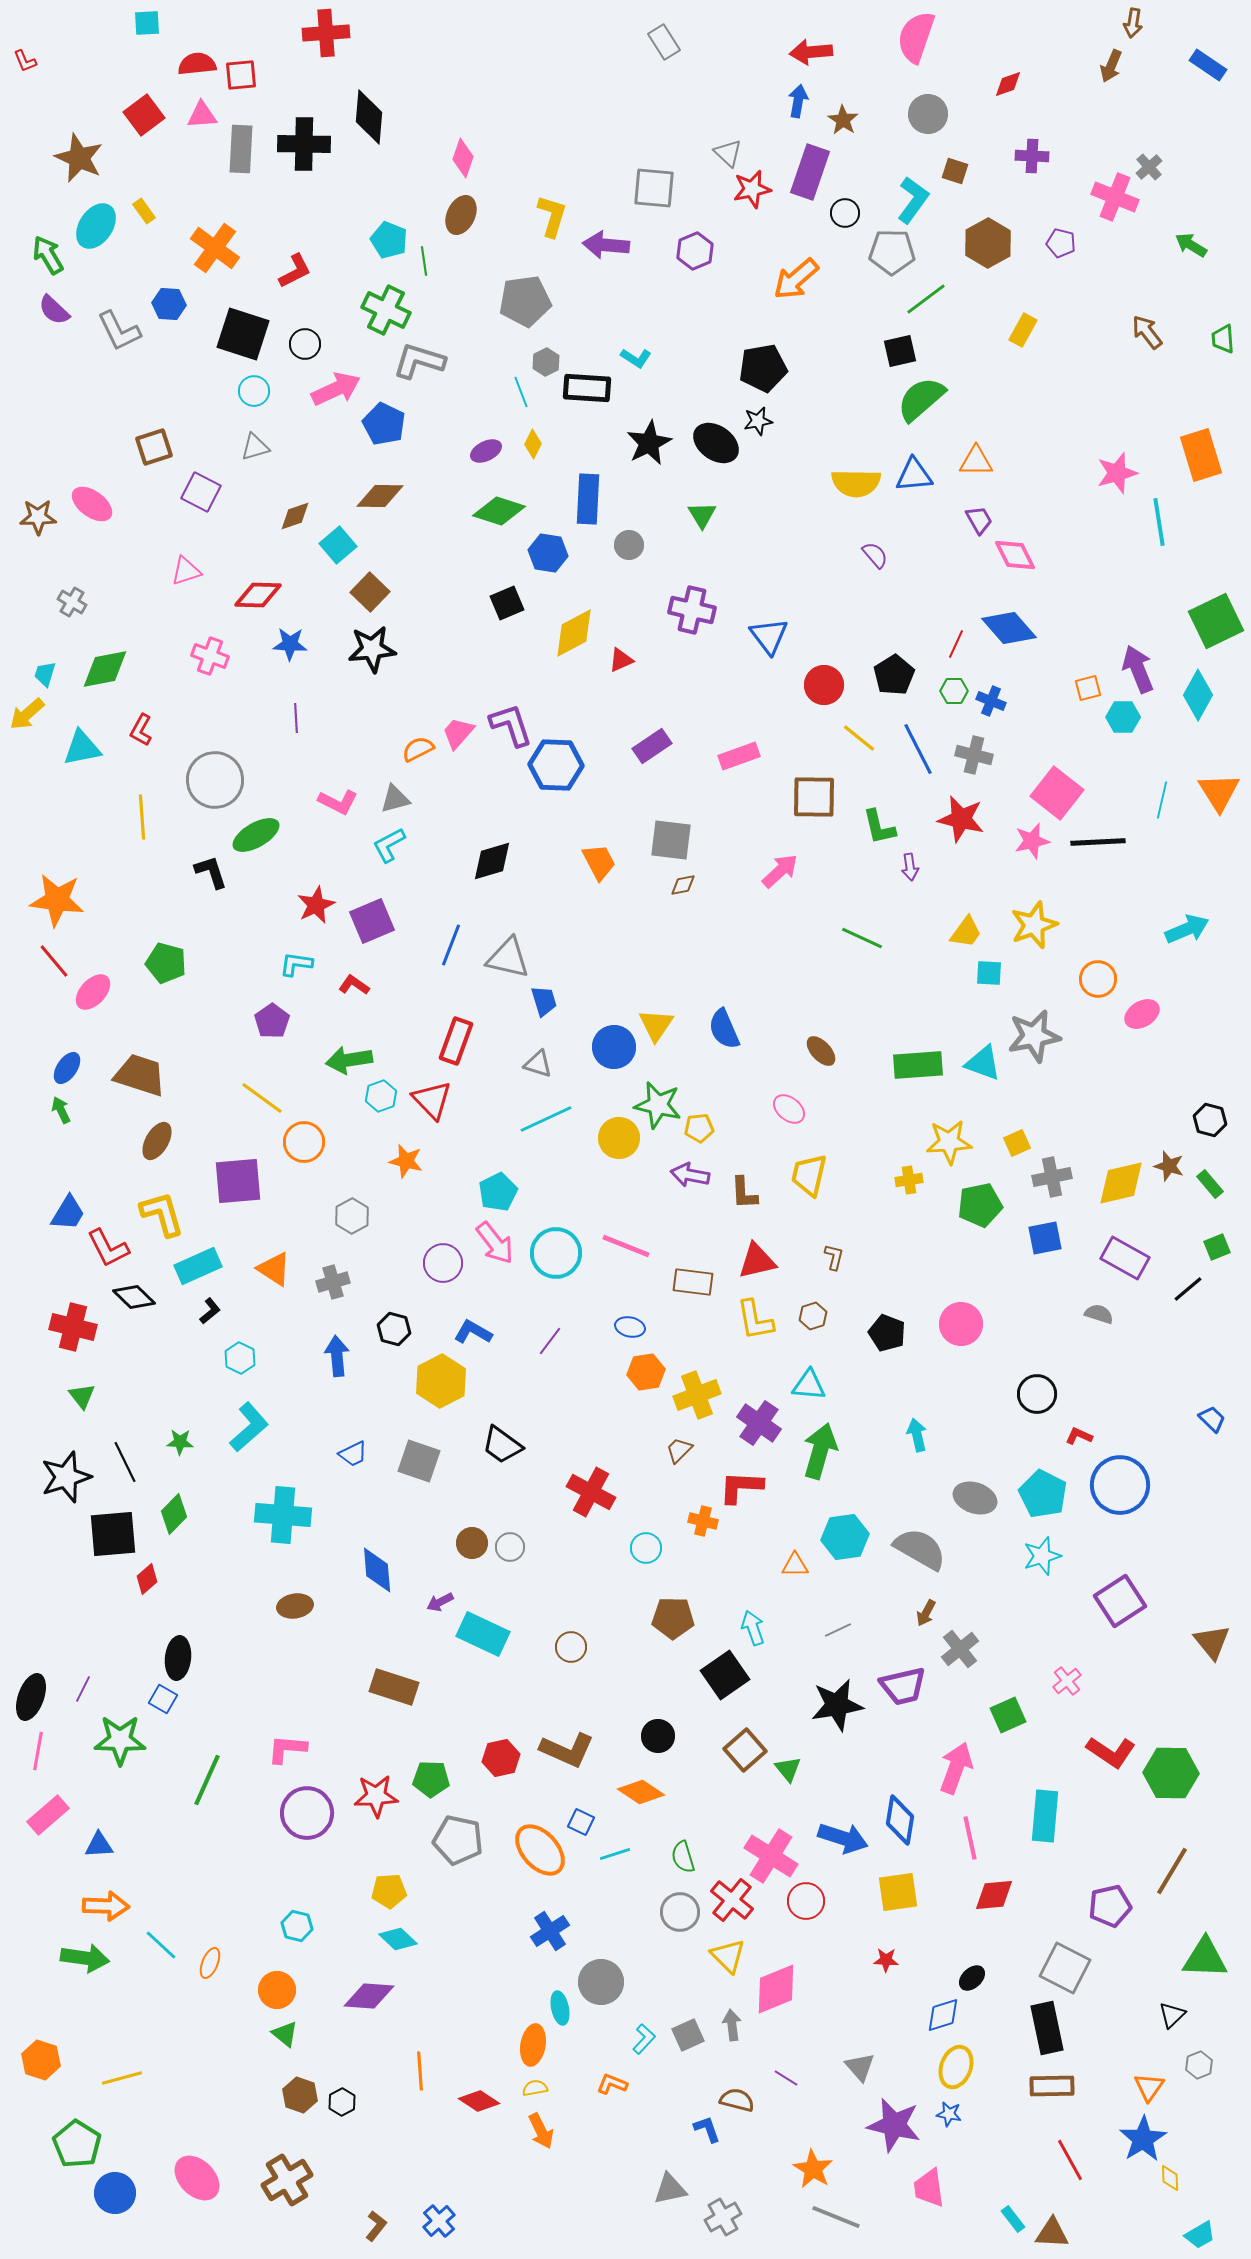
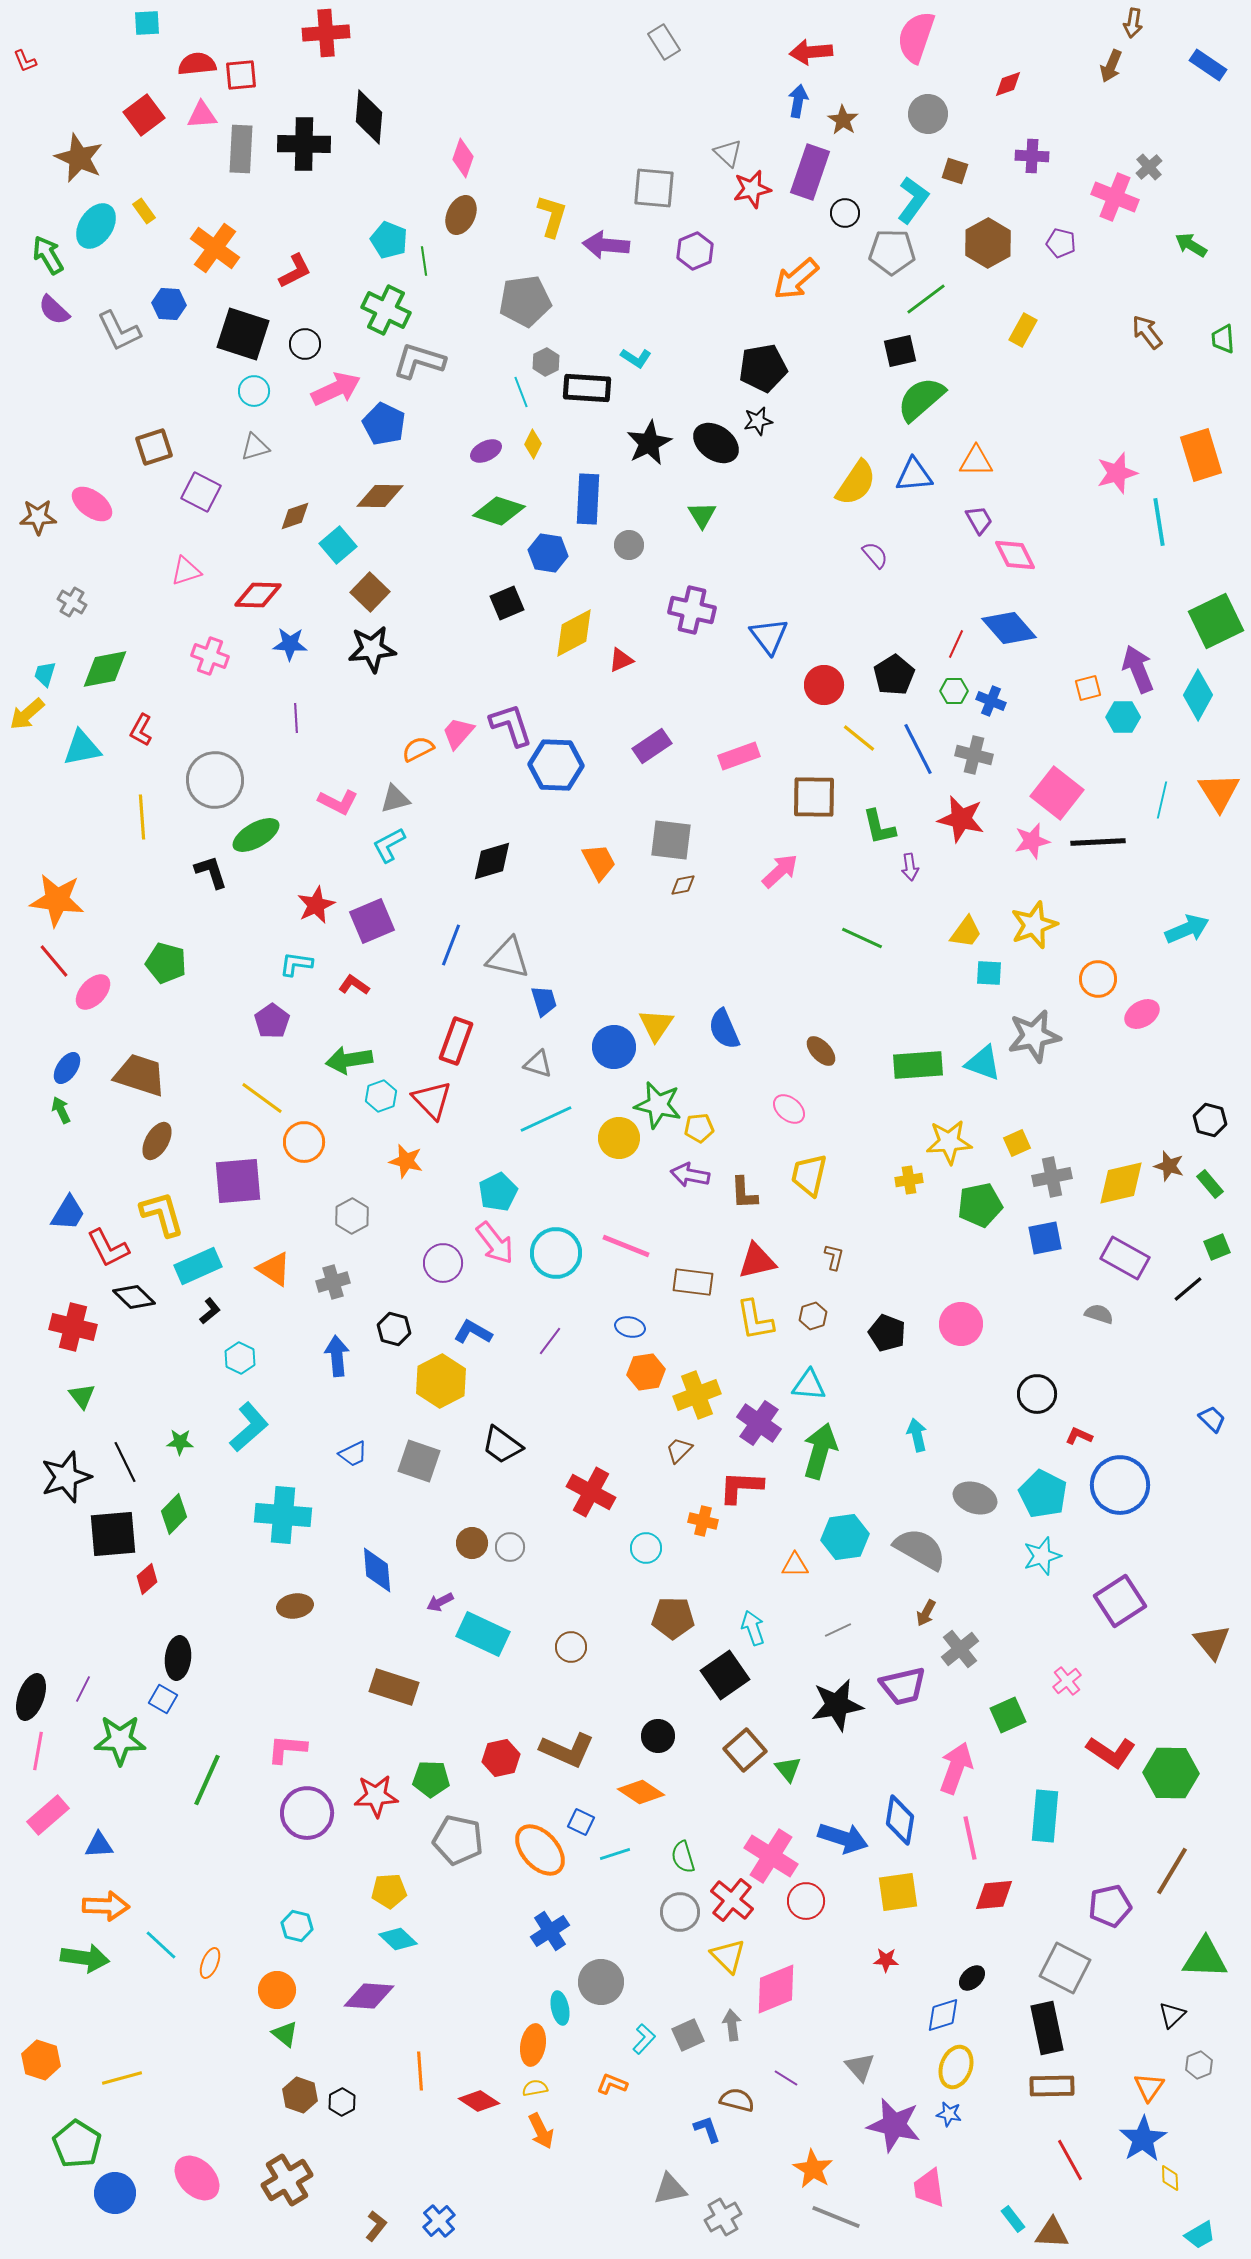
yellow semicircle at (856, 483): rotated 57 degrees counterclockwise
